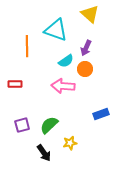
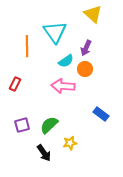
yellow triangle: moved 3 px right
cyan triangle: moved 1 px left, 2 px down; rotated 35 degrees clockwise
red rectangle: rotated 64 degrees counterclockwise
blue rectangle: rotated 56 degrees clockwise
